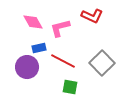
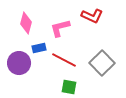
pink diamond: moved 7 px left, 1 px down; rotated 45 degrees clockwise
red line: moved 1 px right, 1 px up
purple circle: moved 8 px left, 4 px up
green square: moved 1 px left
